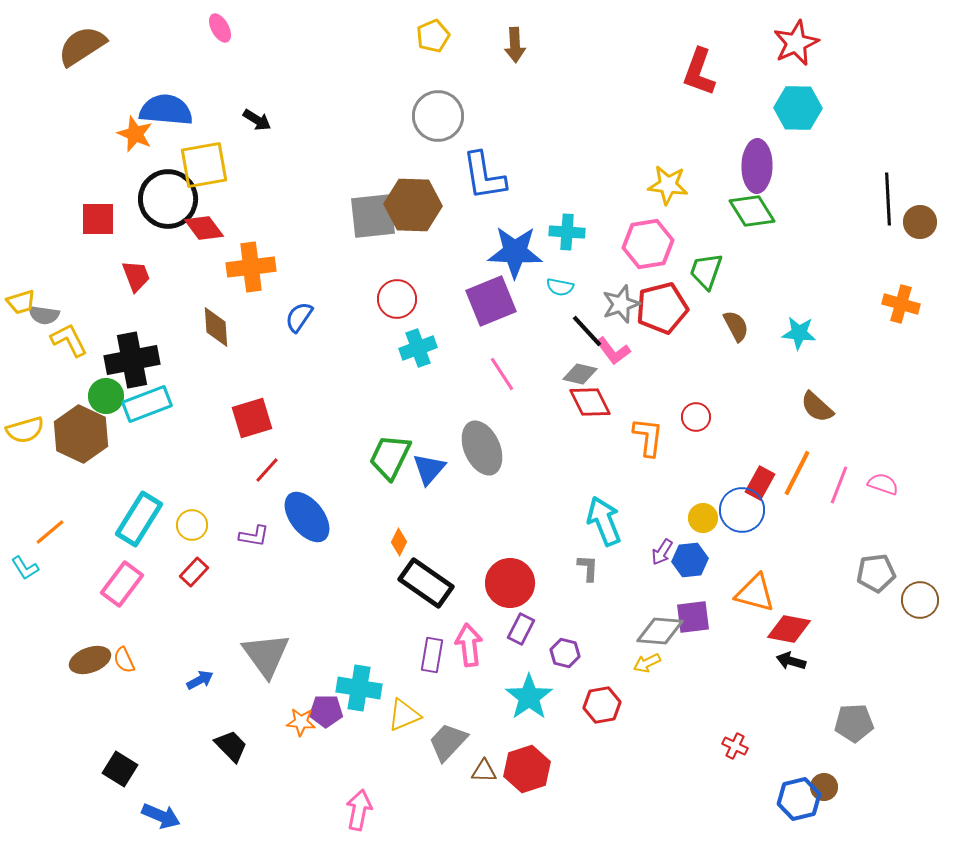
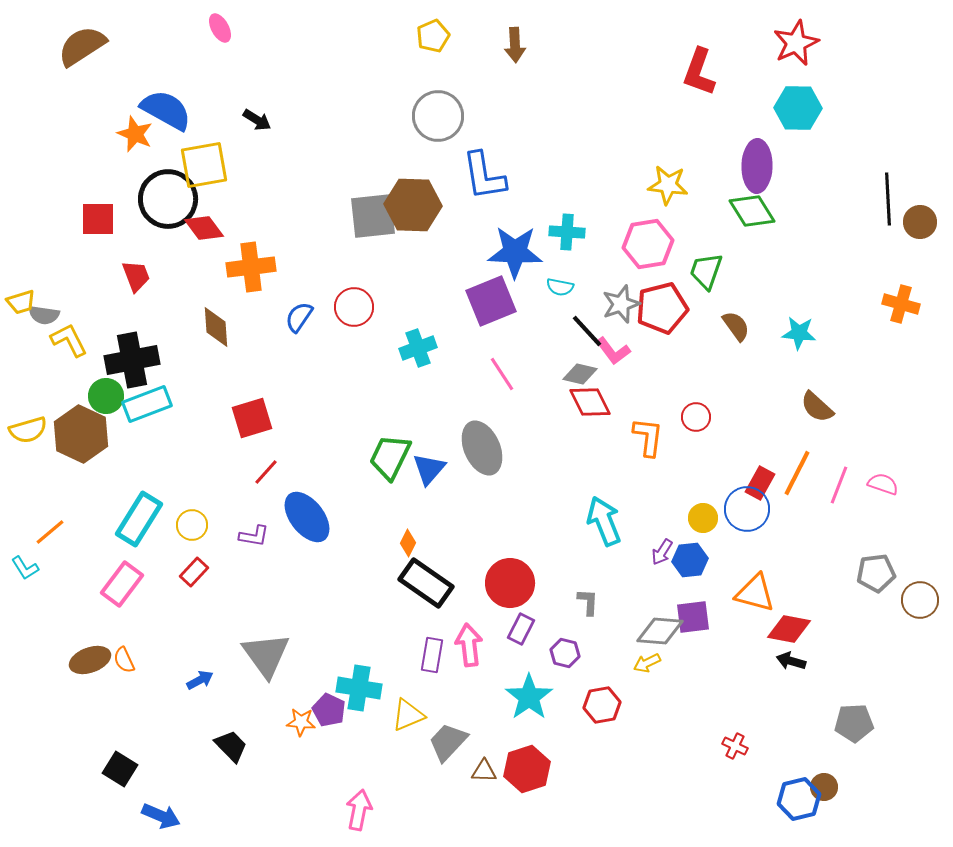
blue semicircle at (166, 110): rotated 24 degrees clockwise
red circle at (397, 299): moved 43 px left, 8 px down
brown semicircle at (736, 326): rotated 8 degrees counterclockwise
yellow semicircle at (25, 430): moved 3 px right
red line at (267, 470): moved 1 px left, 2 px down
blue circle at (742, 510): moved 5 px right, 1 px up
orange diamond at (399, 542): moved 9 px right, 1 px down
gray L-shape at (588, 568): moved 34 px down
purple pentagon at (326, 711): moved 3 px right, 1 px up; rotated 24 degrees clockwise
yellow triangle at (404, 715): moved 4 px right
